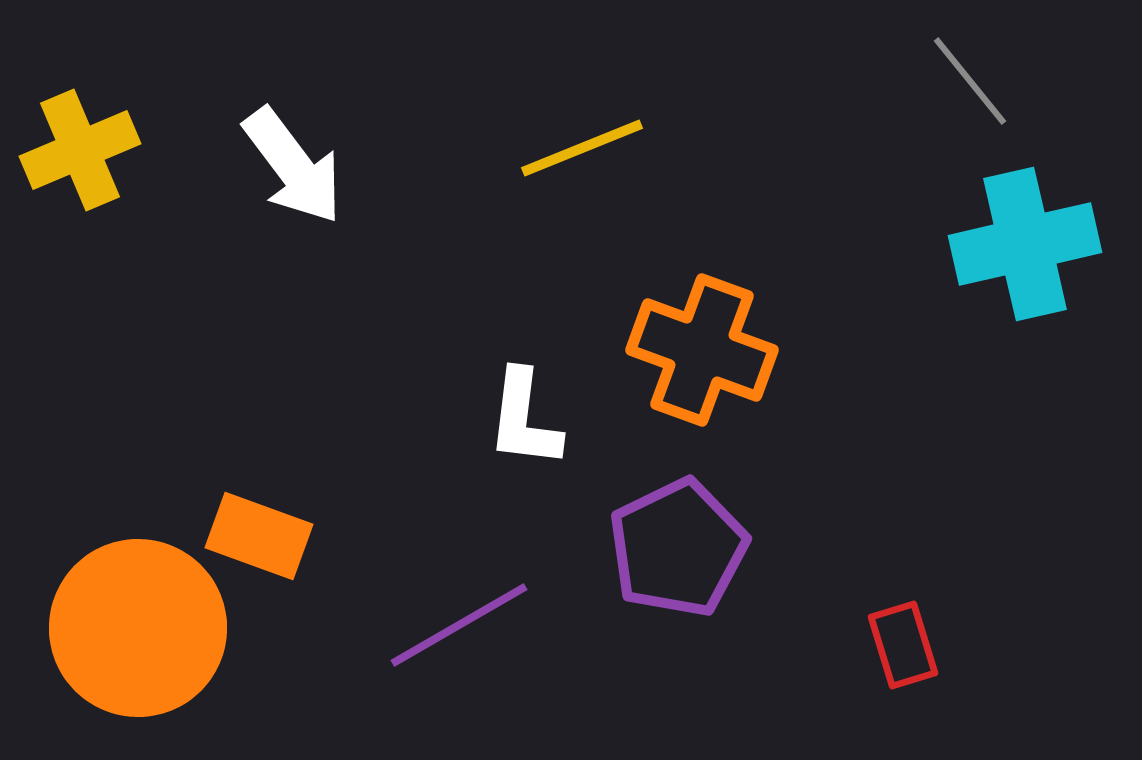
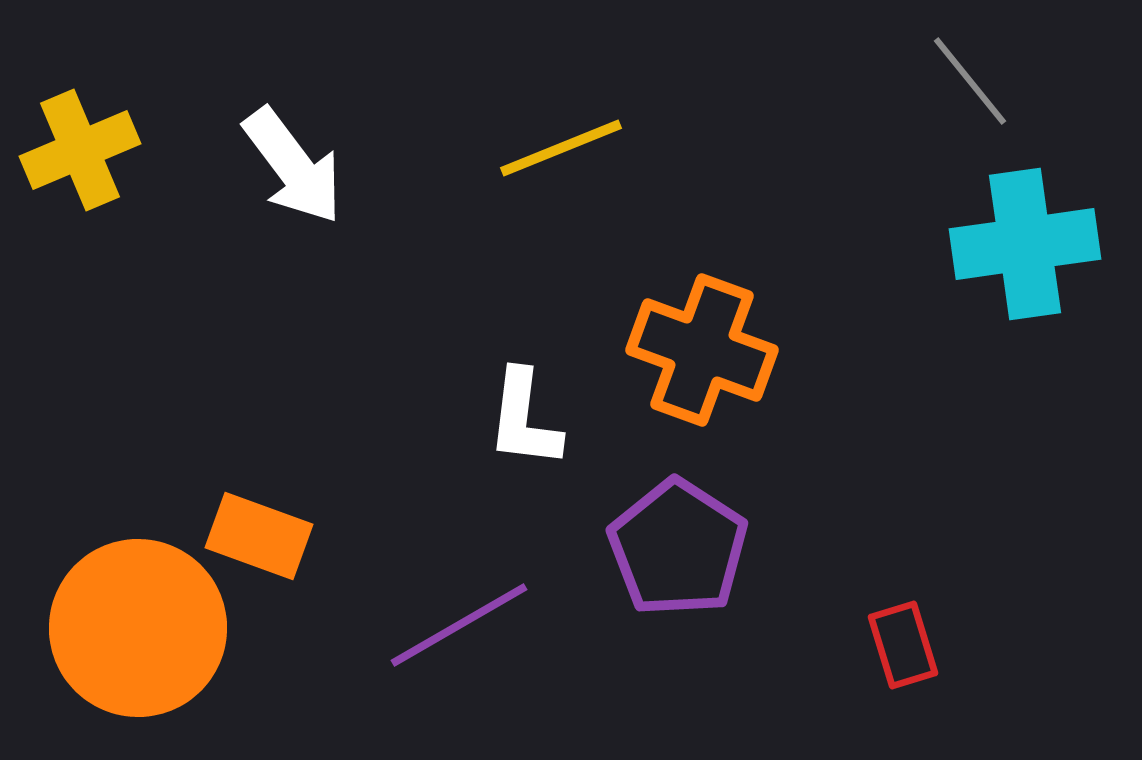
yellow line: moved 21 px left
cyan cross: rotated 5 degrees clockwise
purple pentagon: rotated 13 degrees counterclockwise
